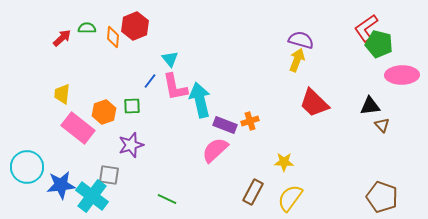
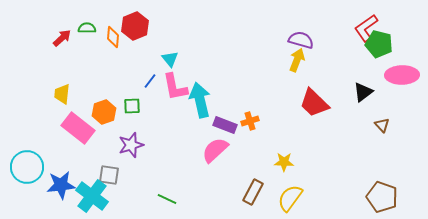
black triangle: moved 7 px left, 14 px up; rotated 30 degrees counterclockwise
